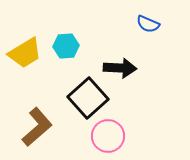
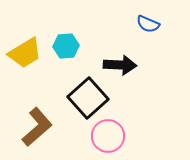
black arrow: moved 3 px up
